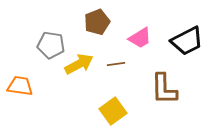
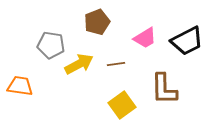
pink trapezoid: moved 5 px right
yellow square: moved 9 px right, 6 px up
